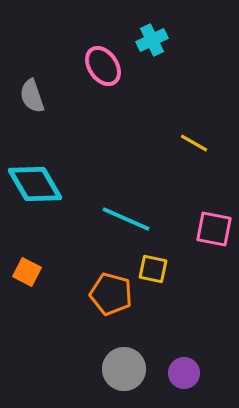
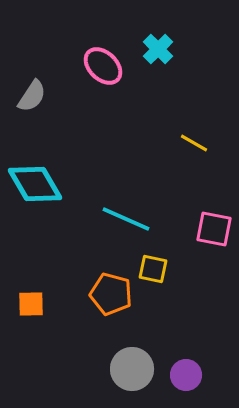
cyan cross: moved 6 px right, 9 px down; rotated 20 degrees counterclockwise
pink ellipse: rotated 12 degrees counterclockwise
gray semicircle: rotated 128 degrees counterclockwise
orange square: moved 4 px right, 32 px down; rotated 28 degrees counterclockwise
gray circle: moved 8 px right
purple circle: moved 2 px right, 2 px down
